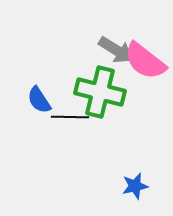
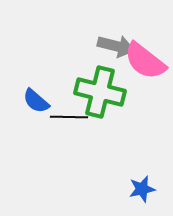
gray arrow: moved 4 px up; rotated 18 degrees counterclockwise
blue semicircle: moved 3 px left, 1 px down; rotated 16 degrees counterclockwise
black line: moved 1 px left
blue star: moved 7 px right, 3 px down
